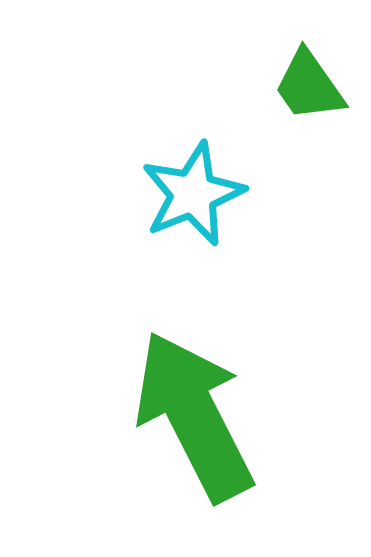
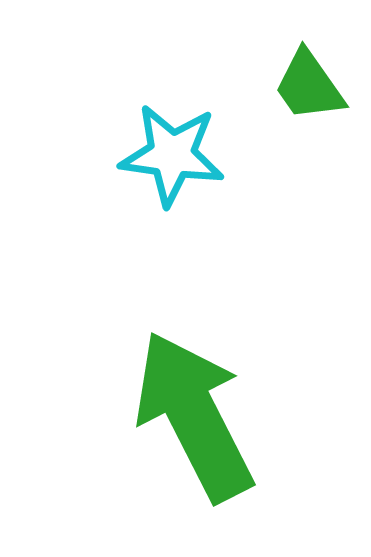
cyan star: moved 21 px left, 39 px up; rotated 30 degrees clockwise
